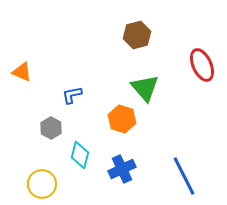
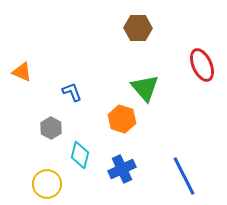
brown hexagon: moved 1 px right, 7 px up; rotated 16 degrees clockwise
blue L-shape: moved 3 px up; rotated 80 degrees clockwise
yellow circle: moved 5 px right
